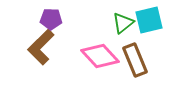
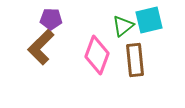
green triangle: moved 3 px down
pink diamond: moved 3 px left, 1 px up; rotated 63 degrees clockwise
brown rectangle: rotated 16 degrees clockwise
